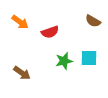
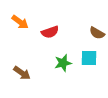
brown semicircle: moved 4 px right, 12 px down
green star: moved 1 px left, 2 px down
